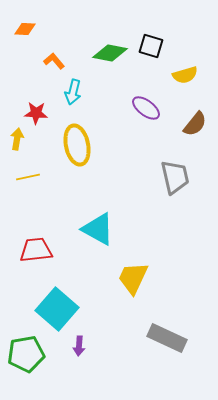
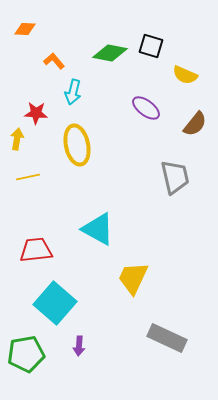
yellow semicircle: rotated 40 degrees clockwise
cyan square: moved 2 px left, 6 px up
